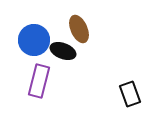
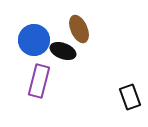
black rectangle: moved 3 px down
